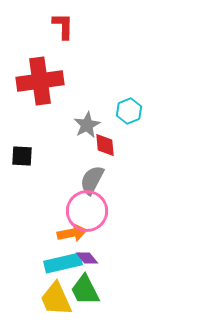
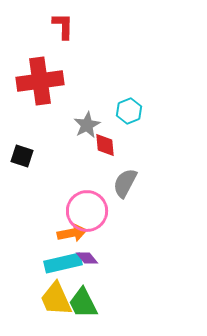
black square: rotated 15 degrees clockwise
gray semicircle: moved 33 px right, 3 px down
green trapezoid: moved 2 px left, 13 px down
